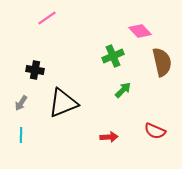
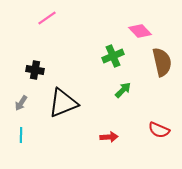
red semicircle: moved 4 px right, 1 px up
